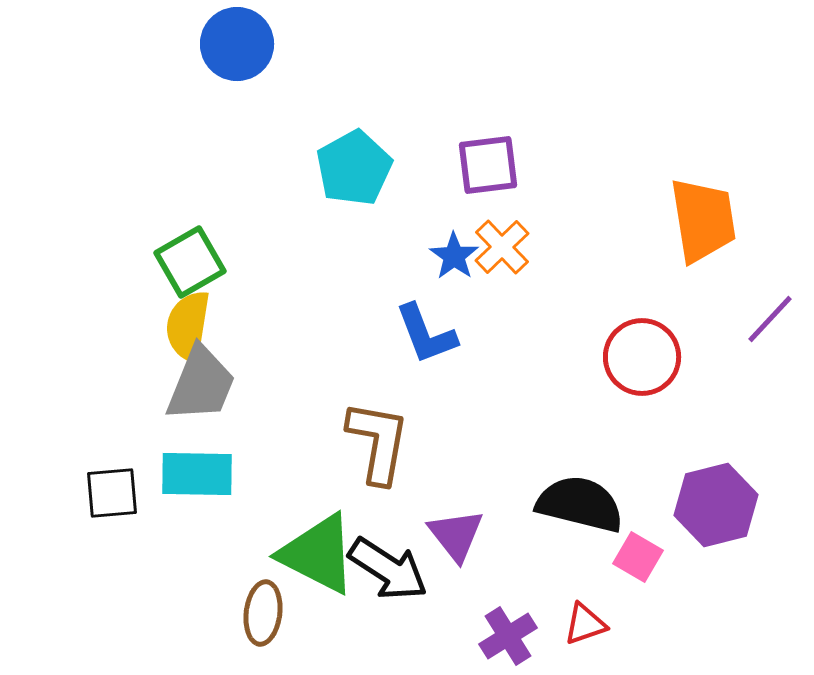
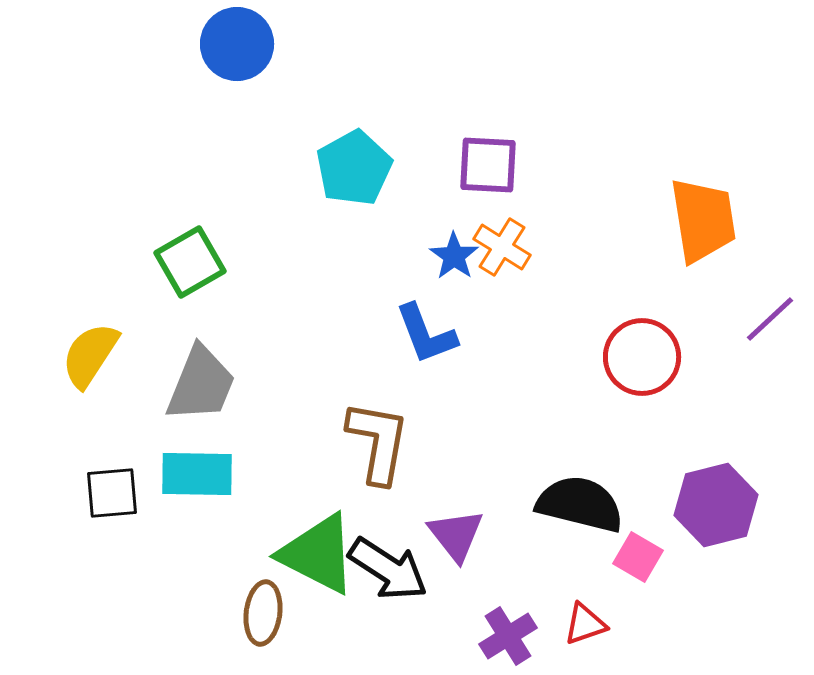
purple square: rotated 10 degrees clockwise
orange cross: rotated 14 degrees counterclockwise
purple line: rotated 4 degrees clockwise
yellow semicircle: moved 98 px left, 29 px down; rotated 24 degrees clockwise
